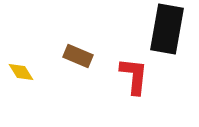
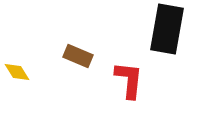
yellow diamond: moved 4 px left
red L-shape: moved 5 px left, 4 px down
